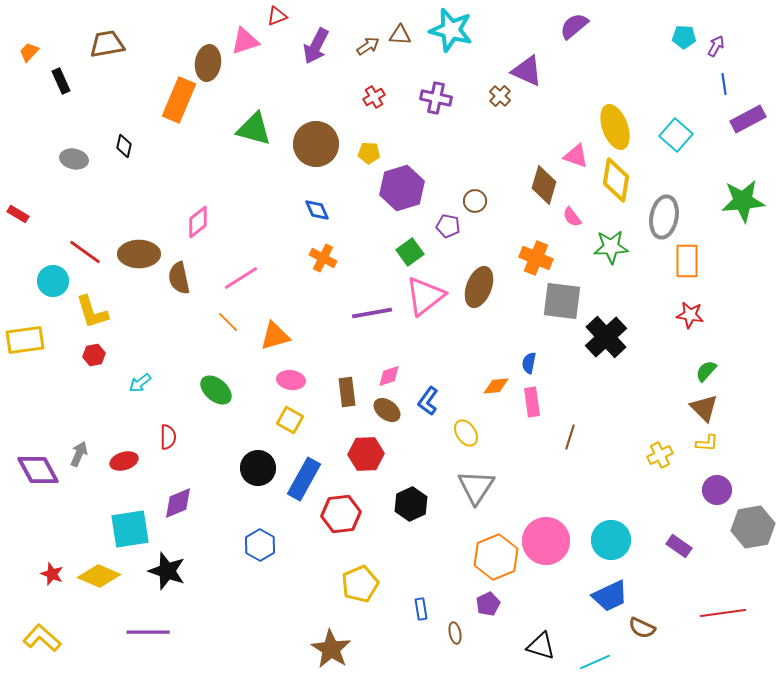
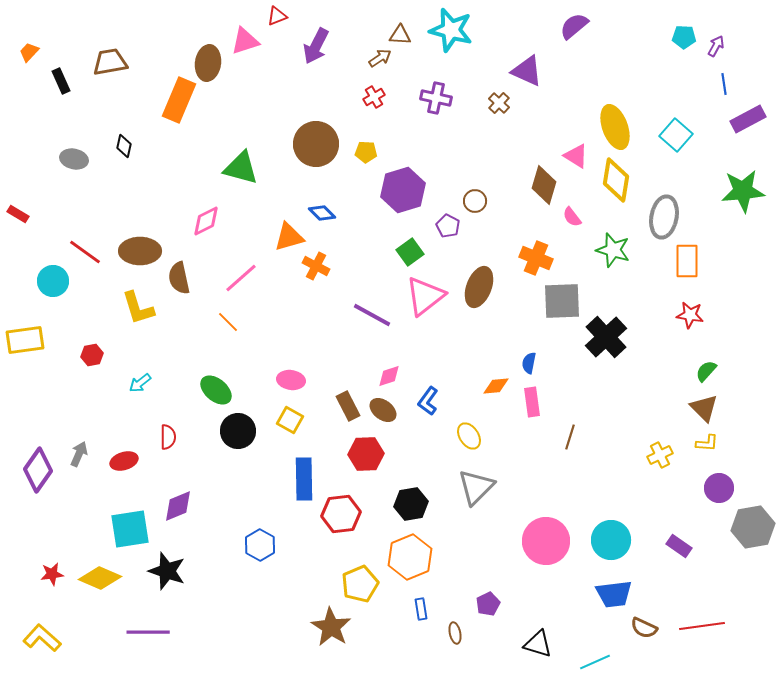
brown trapezoid at (107, 44): moved 3 px right, 18 px down
brown arrow at (368, 46): moved 12 px right, 12 px down
brown cross at (500, 96): moved 1 px left, 7 px down
green triangle at (254, 129): moved 13 px left, 39 px down
yellow pentagon at (369, 153): moved 3 px left, 1 px up
pink triangle at (576, 156): rotated 12 degrees clockwise
purple hexagon at (402, 188): moved 1 px right, 2 px down
green star at (743, 201): moved 10 px up
blue diamond at (317, 210): moved 5 px right, 3 px down; rotated 20 degrees counterclockwise
pink diamond at (198, 222): moved 8 px right, 1 px up; rotated 12 degrees clockwise
purple pentagon at (448, 226): rotated 15 degrees clockwise
green star at (611, 247): moved 2 px right, 3 px down; rotated 20 degrees clockwise
brown ellipse at (139, 254): moved 1 px right, 3 px up
orange cross at (323, 258): moved 7 px left, 8 px down
pink line at (241, 278): rotated 9 degrees counterclockwise
gray square at (562, 301): rotated 9 degrees counterclockwise
yellow L-shape at (92, 312): moved 46 px right, 4 px up
purple line at (372, 313): moved 2 px down; rotated 39 degrees clockwise
orange triangle at (275, 336): moved 14 px right, 99 px up
red hexagon at (94, 355): moved 2 px left
brown rectangle at (347, 392): moved 1 px right, 14 px down; rotated 20 degrees counterclockwise
brown ellipse at (387, 410): moved 4 px left
yellow ellipse at (466, 433): moved 3 px right, 3 px down
black circle at (258, 468): moved 20 px left, 37 px up
purple diamond at (38, 470): rotated 63 degrees clockwise
blue rectangle at (304, 479): rotated 30 degrees counterclockwise
gray triangle at (476, 487): rotated 12 degrees clockwise
purple circle at (717, 490): moved 2 px right, 2 px up
purple diamond at (178, 503): moved 3 px down
black hexagon at (411, 504): rotated 16 degrees clockwise
orange hexagon at (496, 557): moved 86 px left
red star at (52, 574): rotated 30 degrees counterclockwise
yellow diamond at (99, 576): moved 1 px right, 2 px down
blue trapezoid at (610, 596): moved 4 px right, 2 px up; rotated 18 degrees clockwise
red line at (723, 613): moved 21 px left, 13 px down
brown semicircle at (642, 628): moved 2 px right
black triangle at (541, 646): moved 3 px left, 2 px up
brown star at (331, 649): moved 22 px up
